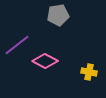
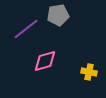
purple line: moved 9 px right, 16 px up
pink diamond: rotated 45 degrees counterclockwise
